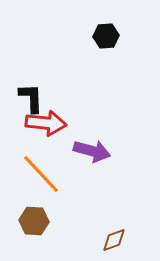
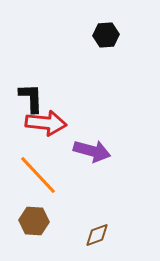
black hexagon: moved 1 px up
orange line: moved 3 px left, 1 px down
brown diamond: moved 17 px left, 5 px up
